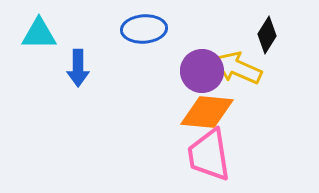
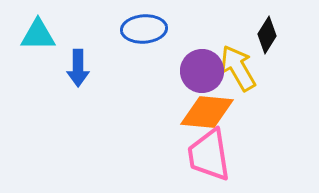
cyan triangle: moved 1 px left, 1 px down
yellow arrow: rotated 36 degrees clockwise
